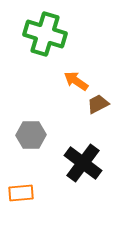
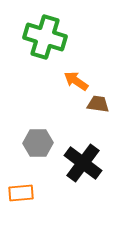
green cross: moved 3 px down
brown trapezoid: rotated 35 degrees clockwise
gray hexagon: moved 7 px right, 8 px down
